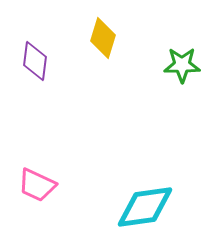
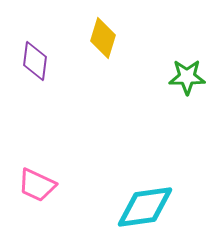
green star: moved 5 px right, 12 px down
